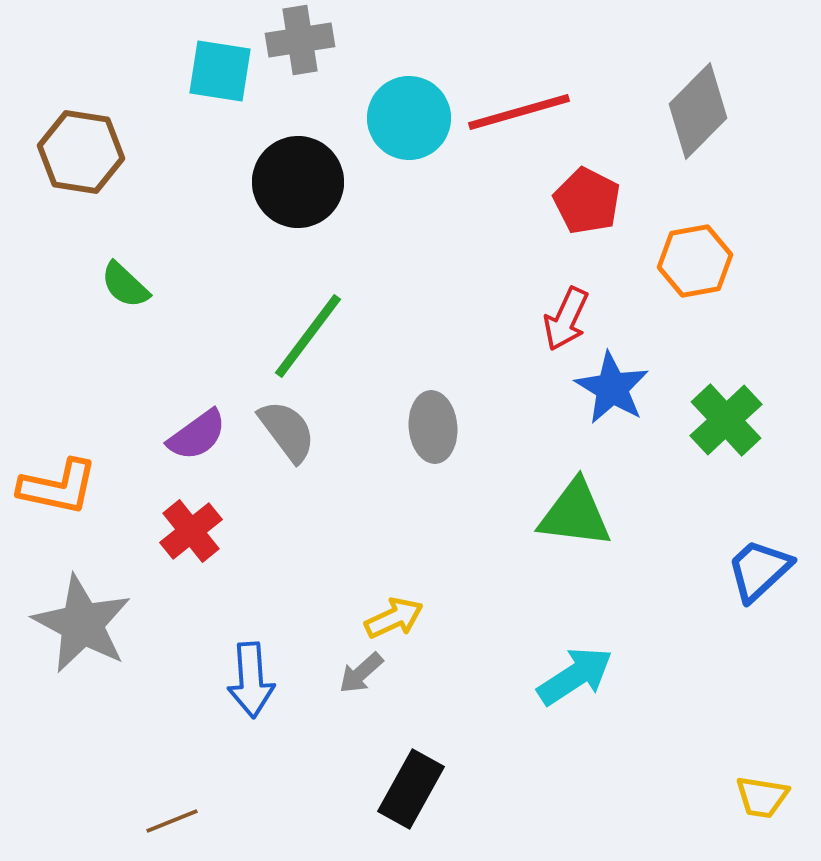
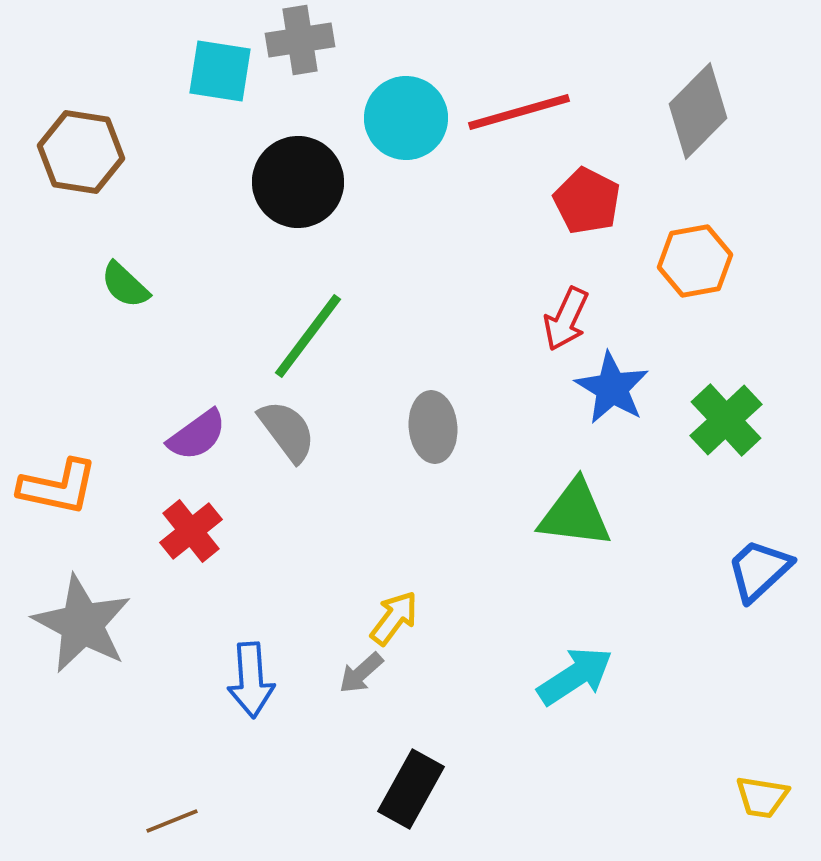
cyan circle: moved 3 px left
yellow arrow: rotated 28 degrees counterclockwise
